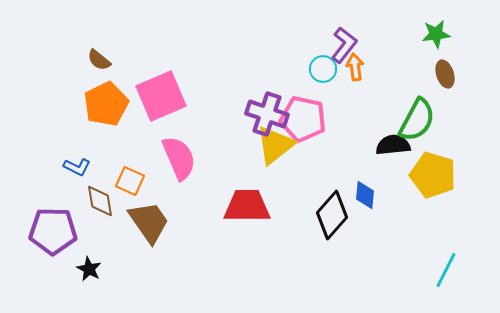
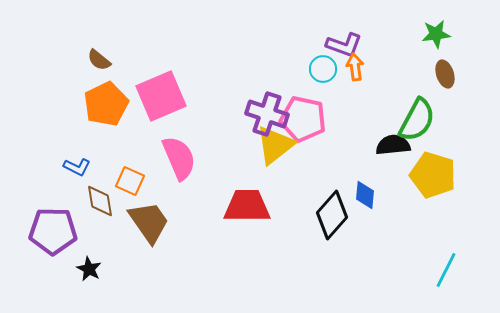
purple L-shape: rotated 72 degrees clockwise
